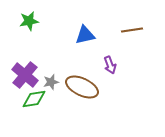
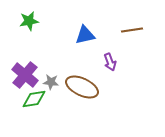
purple arrow: moved 3 px up
gray star: rotated 21 degrees clockwise
